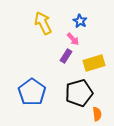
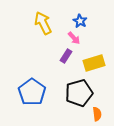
pink arrow: moved 1 px right, 1 px up
